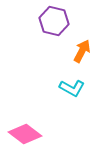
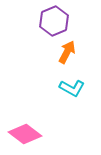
purple hexagon: rotated 24 degrees clockwise
orange arrow: moved 15 px left, 1 px down
